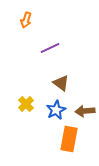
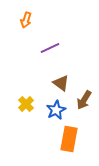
brown arrow: moved 1 px left, 11 px up; rotated 54 degrees counterclockwise
